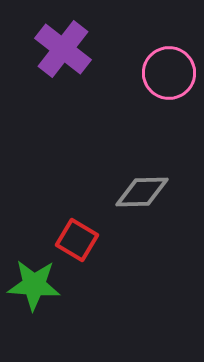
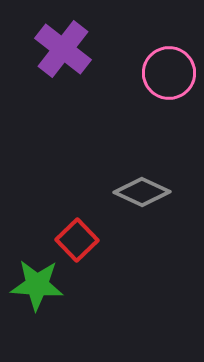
gray diamond: rotated 26 degrees clockwise
red square: rotated 15 degrees clockwise
green star: moved 3 px right
